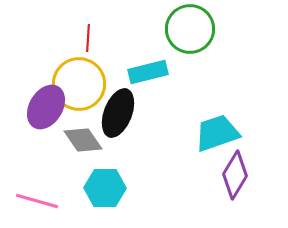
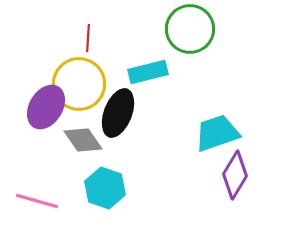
cyan hexagon: rotated 18 degrees clockwise
